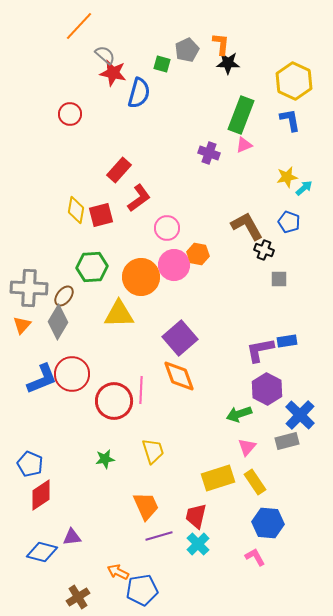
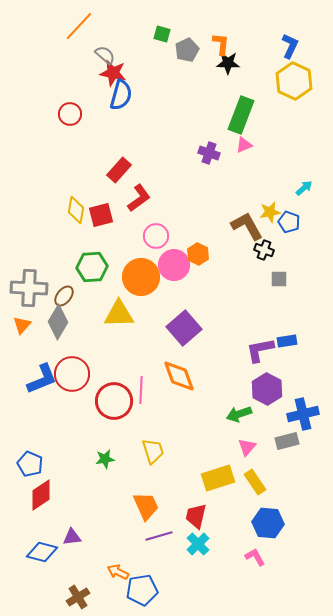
green square at (162, 64): moved 30 px up
blue semicircle at (139, 93): moved 18 px left, 2 px down
blue L-shape at (290, 120): moved 74 px up; rotated 35 degrees clockwise
yellow star at (287, 177): moved 17 px left, 35 px down
pink circle at (167, 228): moved 11 px left, 8 px down
orange hexagon at (198, 254): rotated 15 degrees clockwise
purple square at (180, 338): moved 4 px right, 10 px up
blue cross at (300, 415): moved 3 px right, 1 px up; rotated 32 degrees clockwise
